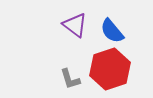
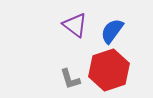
blue semicircle: rotated 76 degrees clockwise
red hexagon: moved 1 px left, 1 px down
